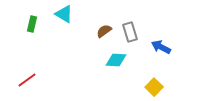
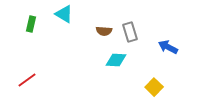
green rectangle: moved 1 px left
brown semicircle: rotated 140 degrees counterclockwise
blue arrow: moved 7 px right
